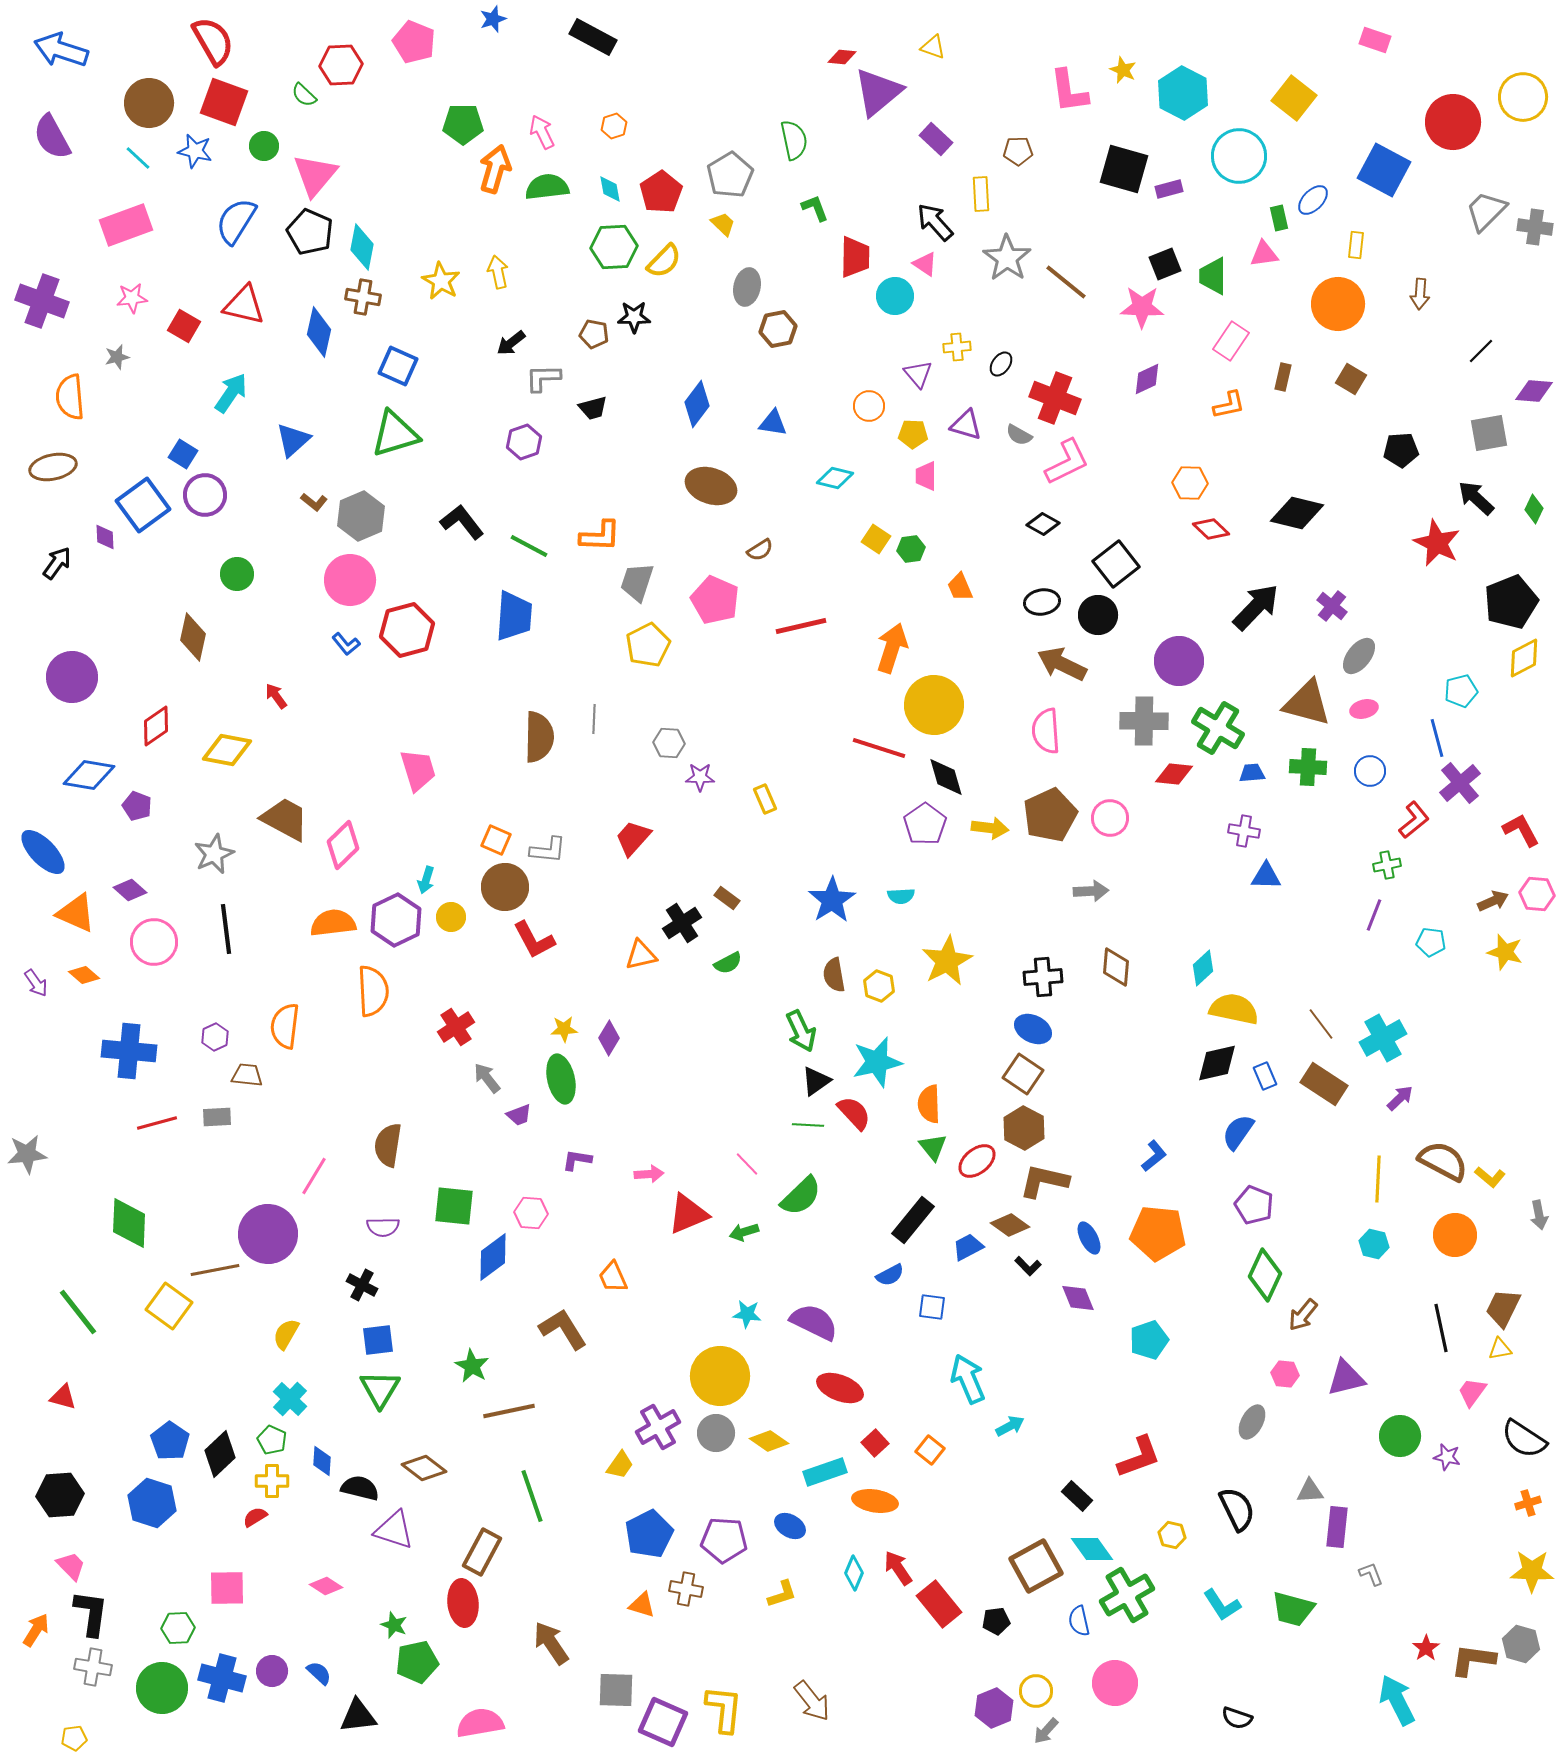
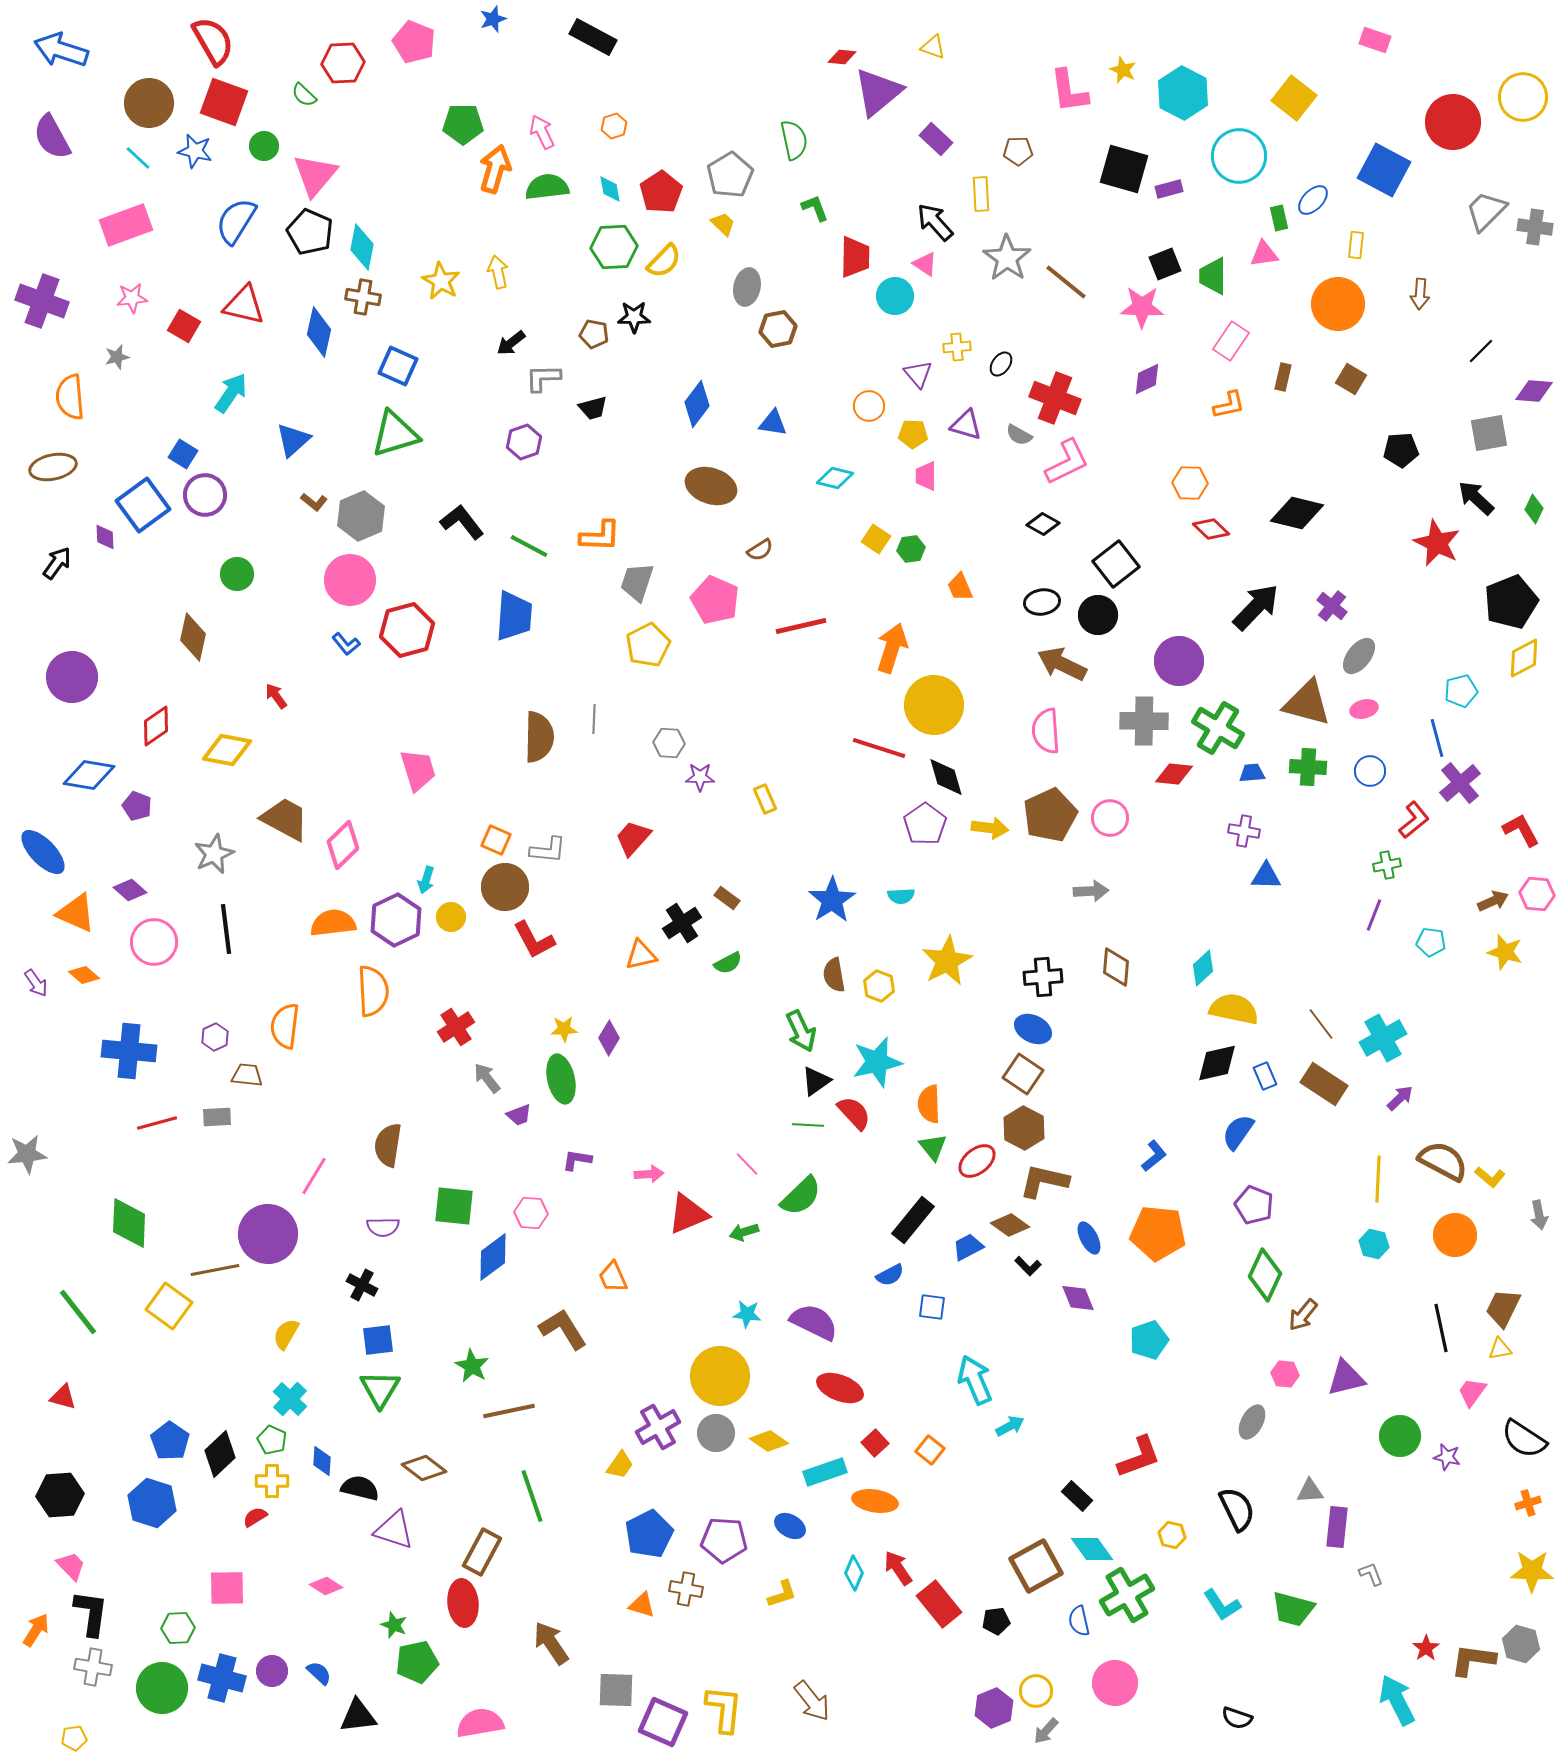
red hexagon at (341, 65): moved 2 px right, 2 px up
cyan arrow at (968, 1379): moved 7 px right, 1 px down
